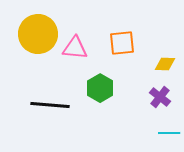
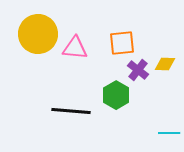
green hexagon: moved 16 px right, 7 px down
purple cross: moved 22 px left, 27 px up
black line: moved 21 px right, 6 px down
